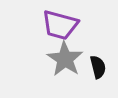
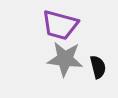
gray star: rotated 27 degrees counterclockwise
